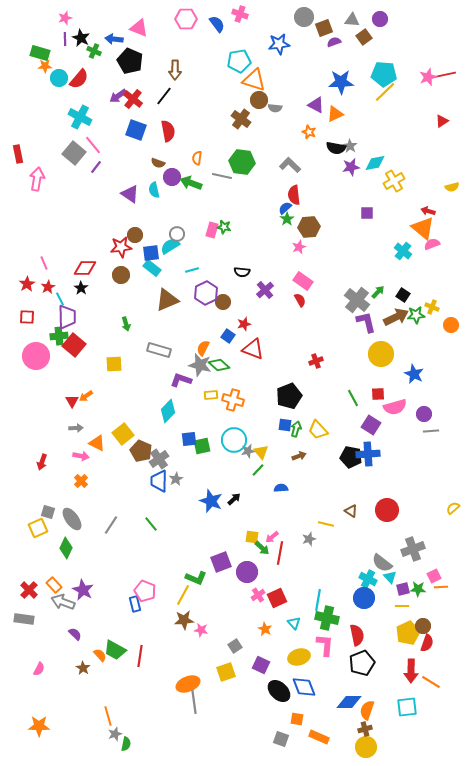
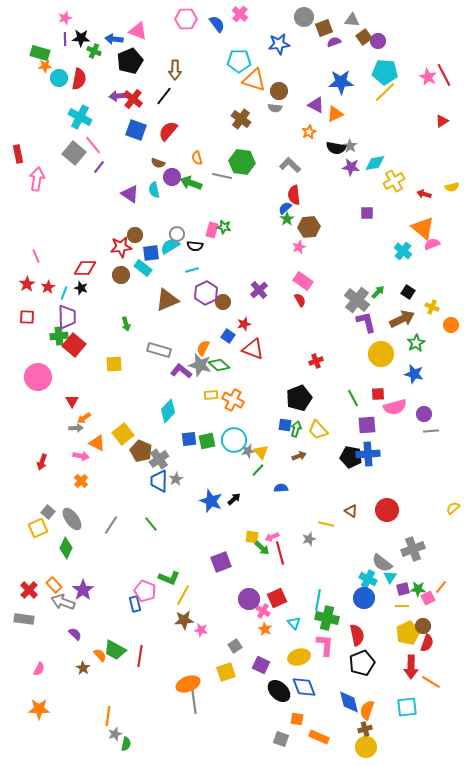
pink cross at (240, 14): rotated 21 degrees clockwise
purple circle at (380, 19): moved 2 px left, 22 px down
pink triangle at (139, 28): moved 1 px left, 3 px down
black star at (81, 38): rotated 24 degrees counterclockwise
black pentagon at (130, 61): rotated 25 degrees clockwise
cyan pentagon at (239, 61): rotated 10 degrees clockwise
cyan pentagon at (384, 74): moved 1 px right, 2 px up
red line at (444, 75): rotated 75 degrees clockwise
pink star at (428, 77): rotated 24 degrees counterclockwise
red semicircle at (79, 79): rotated 30 degrees counterclockwise
purple arrow at (118, 96): rotated 30 degrees clockwise
brown circle at (259, 100): moved 20 px right, 9 px up
red semicircle at (168, 131): rotated 130 degrees counterclockwise
orange star at (309, 132): rotated 24 degrees clockwise
orange semicircle at (197, 158): rotated 24 degrees counterclockwise
purple line at (96, 167): moved 3 px right
purple star at (351, 167): rotated 18 degrees clockwise
red arrow at (428, 211): moved 4 px left, 17 px up
pink line at (44, 263): moved 8 px left, 7 px up
cyan rectangle at (152, 268): moved 9 px left
black semicircle at (242, 272): moved 47 px left, 26 px up
black star at (81, 288): rotated 16 degrees counterclockwise
purple cross at (265, 290): moved 6 px left
black square at (403, 295): moved 5 px right, 3 px up
cyan line at (60, 299): moved 4 px right, 6 px up; rotated 48 degrees clockwise
green star at (416, 315): moved 28 px down; rotated 24 degrees counterclockwise
brown arrow at (396, 317): moved 6 px right, 2 px down
pink circle at (36, 356): moved 2 px right, 21 px down
blue star at (414, 374): rotated 12 degrees counterclockwise
purple L-shape at (181, 380): moved 9 px up; rotated 20 degrees clockwise
orange arrow at (86, 396): moved 2 px left, 22 px down
black pentagon at (289, 396): moved 10 px right, 2 px down
orange cross at (233, 400): rotated 10 degrees clockwise
purple square at (371, 425): moved 4 px left; rotated 36 degrees counterclockwise
green square at (202, 446): moved 5 px right, 5 px up
gray square at (48, 512): rotated 24 degrees clockwise
pink arrow at (272, 537): rotated 16 degrees clockwise
red line at (280, 553): rotated 25 degrees counterclockwise
purple circle at (247, 572): moved 2 px right, 27 px down
pink square at (434, 576): moved 6 px left, 22 px down
cyan triangle at (390, 577): rotated 16 degrees clockwise
green L-shape at (196, 578): moved 27 px left
orange line at (441, 587): rotated 48 degrees counterclockwise
purple star at (83, 590): rotated 10 degrees clockwise
pink cross at (258, 595): moved 5 px right, 16 px down; rotated 24 degrees counterclockwise
red arrow at (411, 671): moved 4 px up
blue diamond at (349, 702): rotated 75 degrees clockwise
orange line at (108, 716): rotated 24 degrees clockwise
orange star at (39, 726): moved 17 px up
